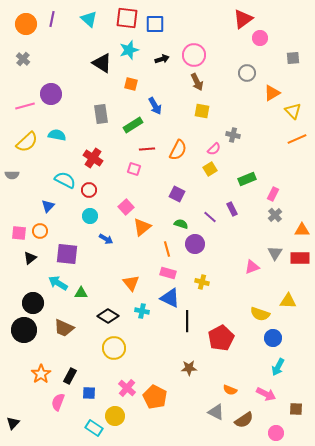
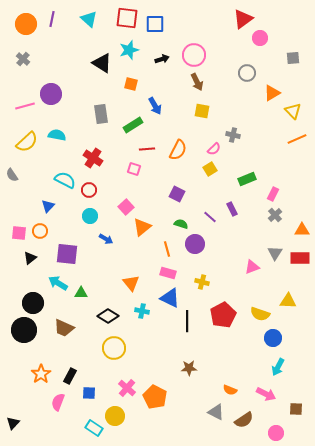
gray semicircle at (12, 175): rotated 56 degrees clockwise
red pentagon at (221, 338): moved 2 px right, 23 px up
